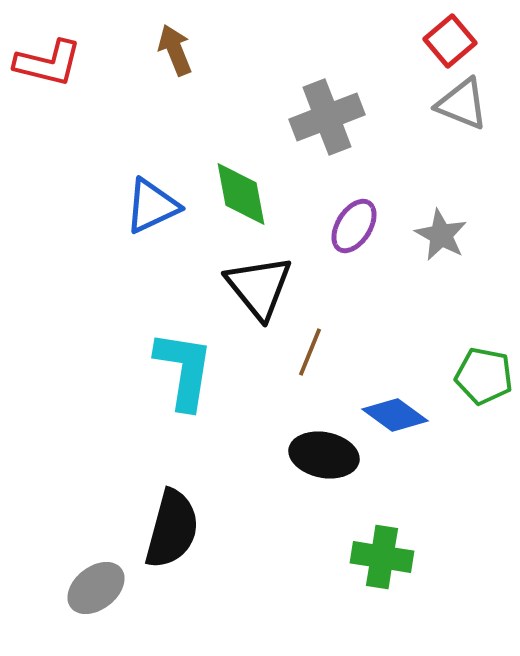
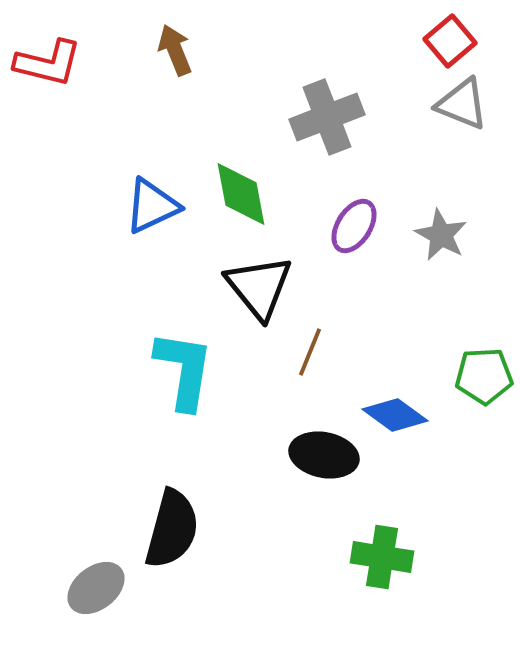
green pentagon: rotated 14 degrees counterclockwise
